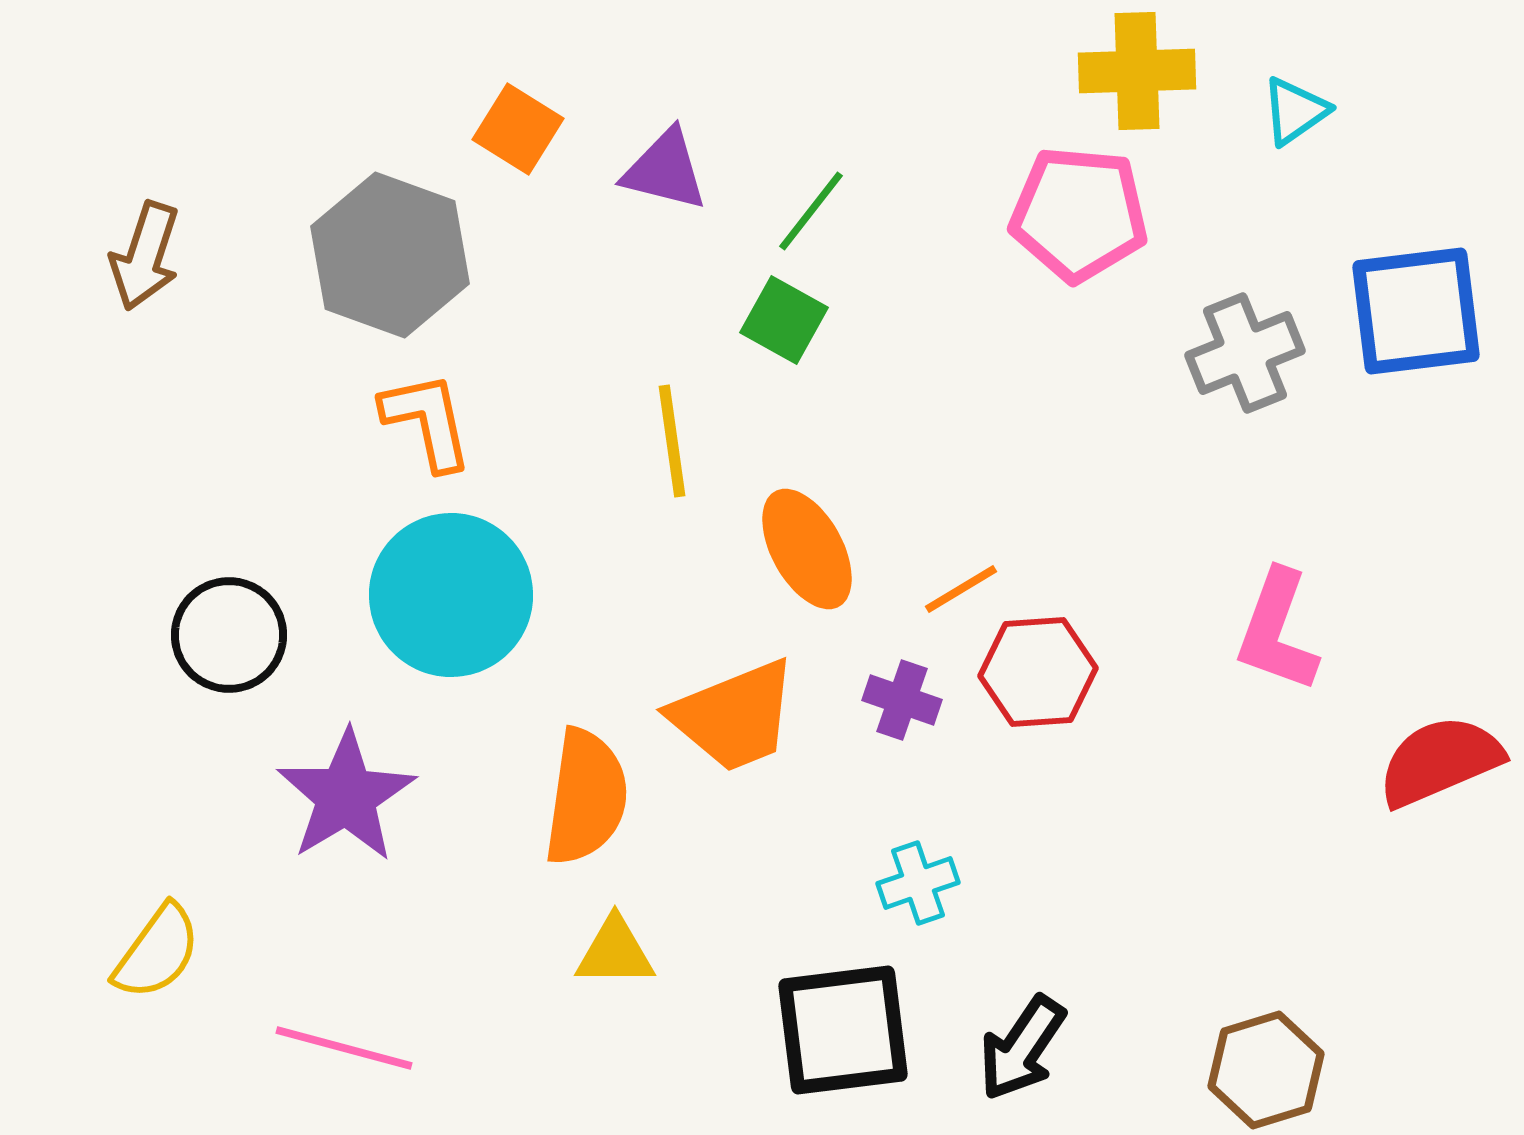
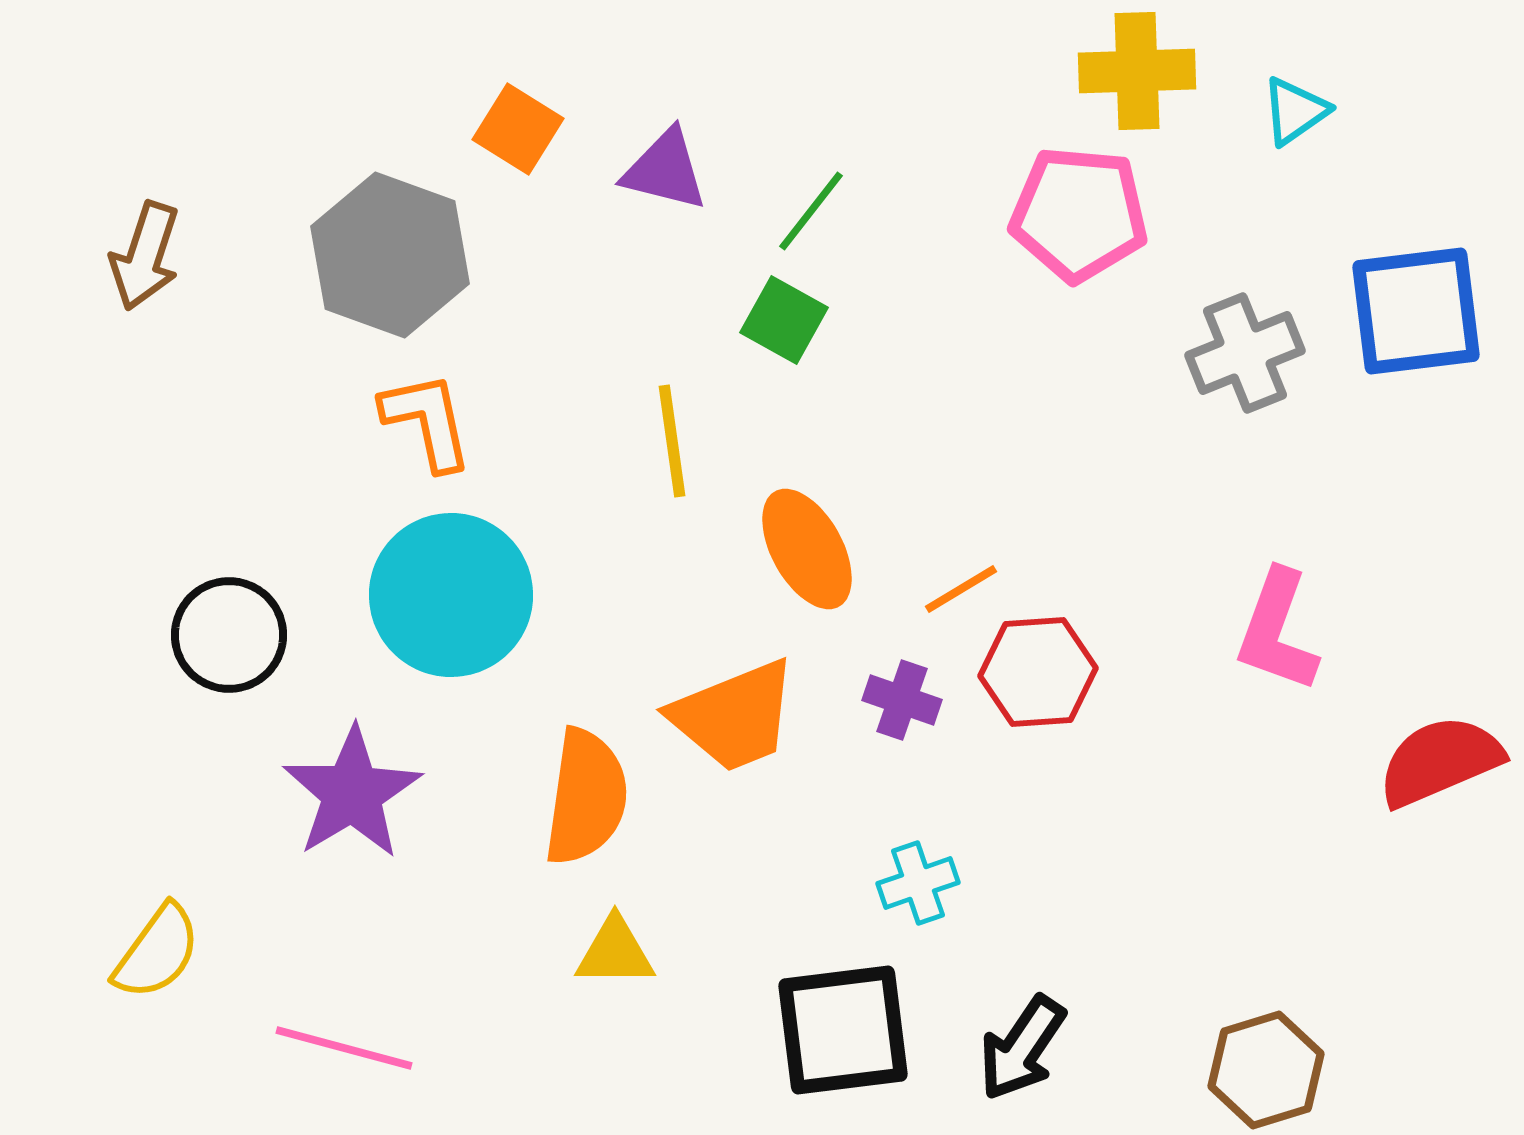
purple star: moved 6 px right, 3 px up
